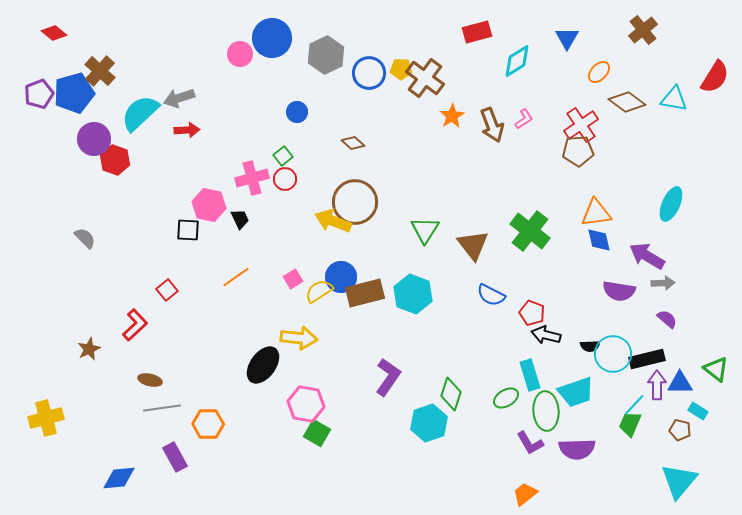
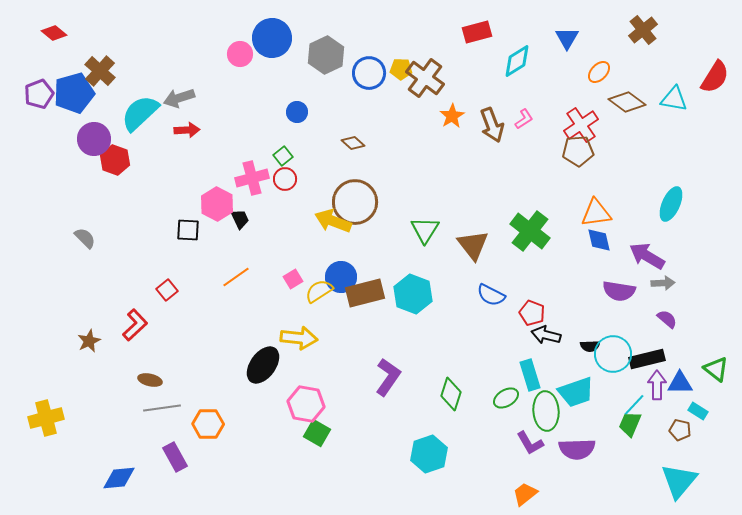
pink hexagon at (209, 205): moved 8 px right, 1 px up; rotated 16 degrees clockwise
brown star at (89, 349): moved 8 px up
cyan hexagon at (429, 423): moved 31 px down
